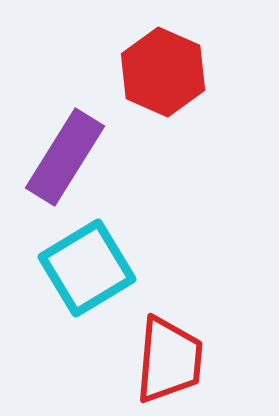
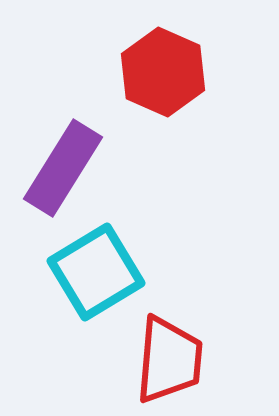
purple rectangle: moved 2 px left, 11 px down
cyan square: moved 9 px right, 4 px down
